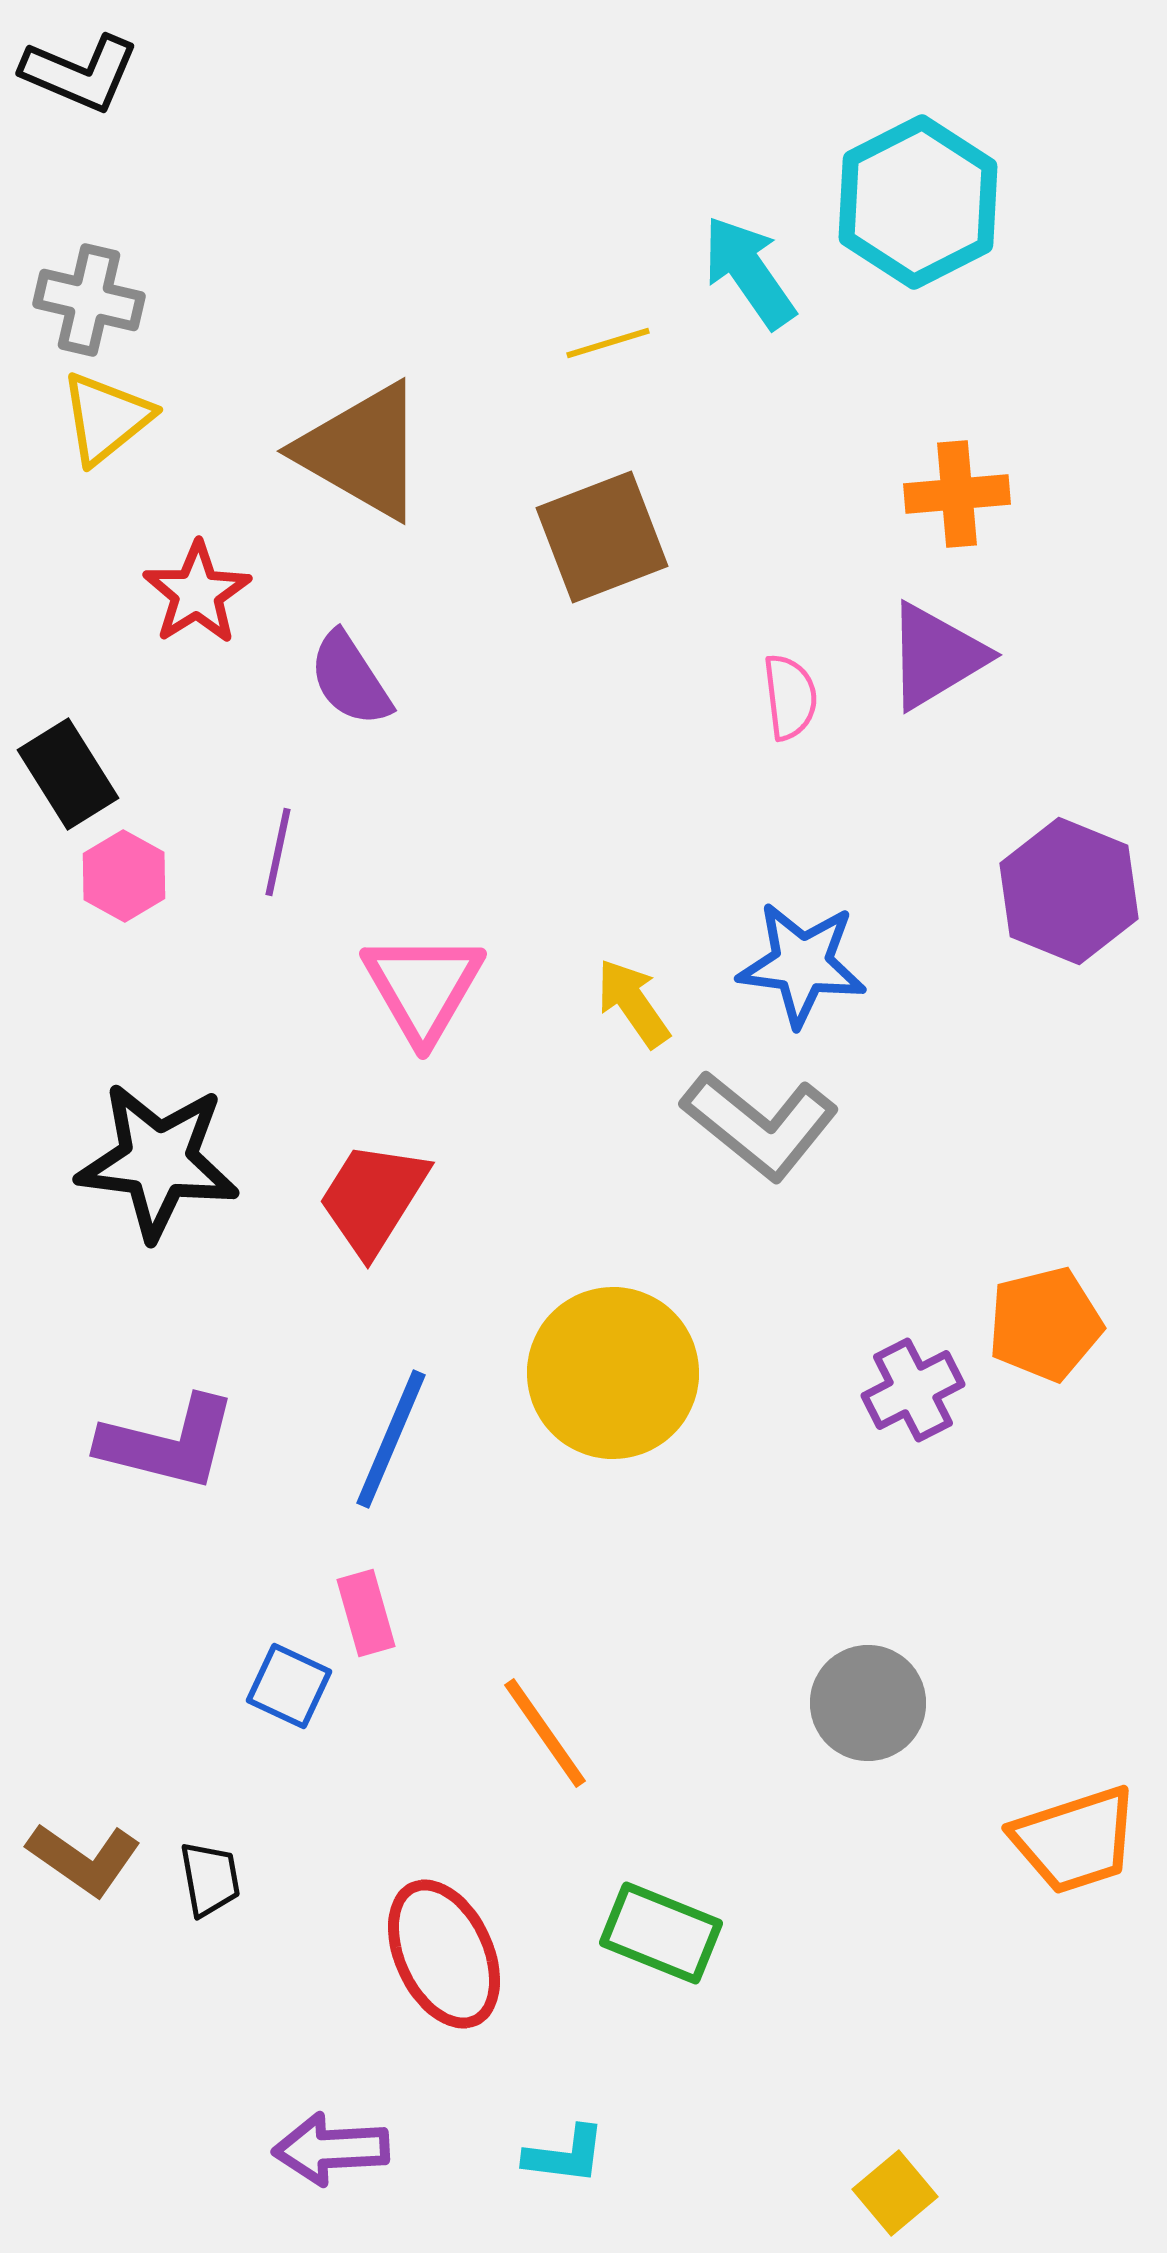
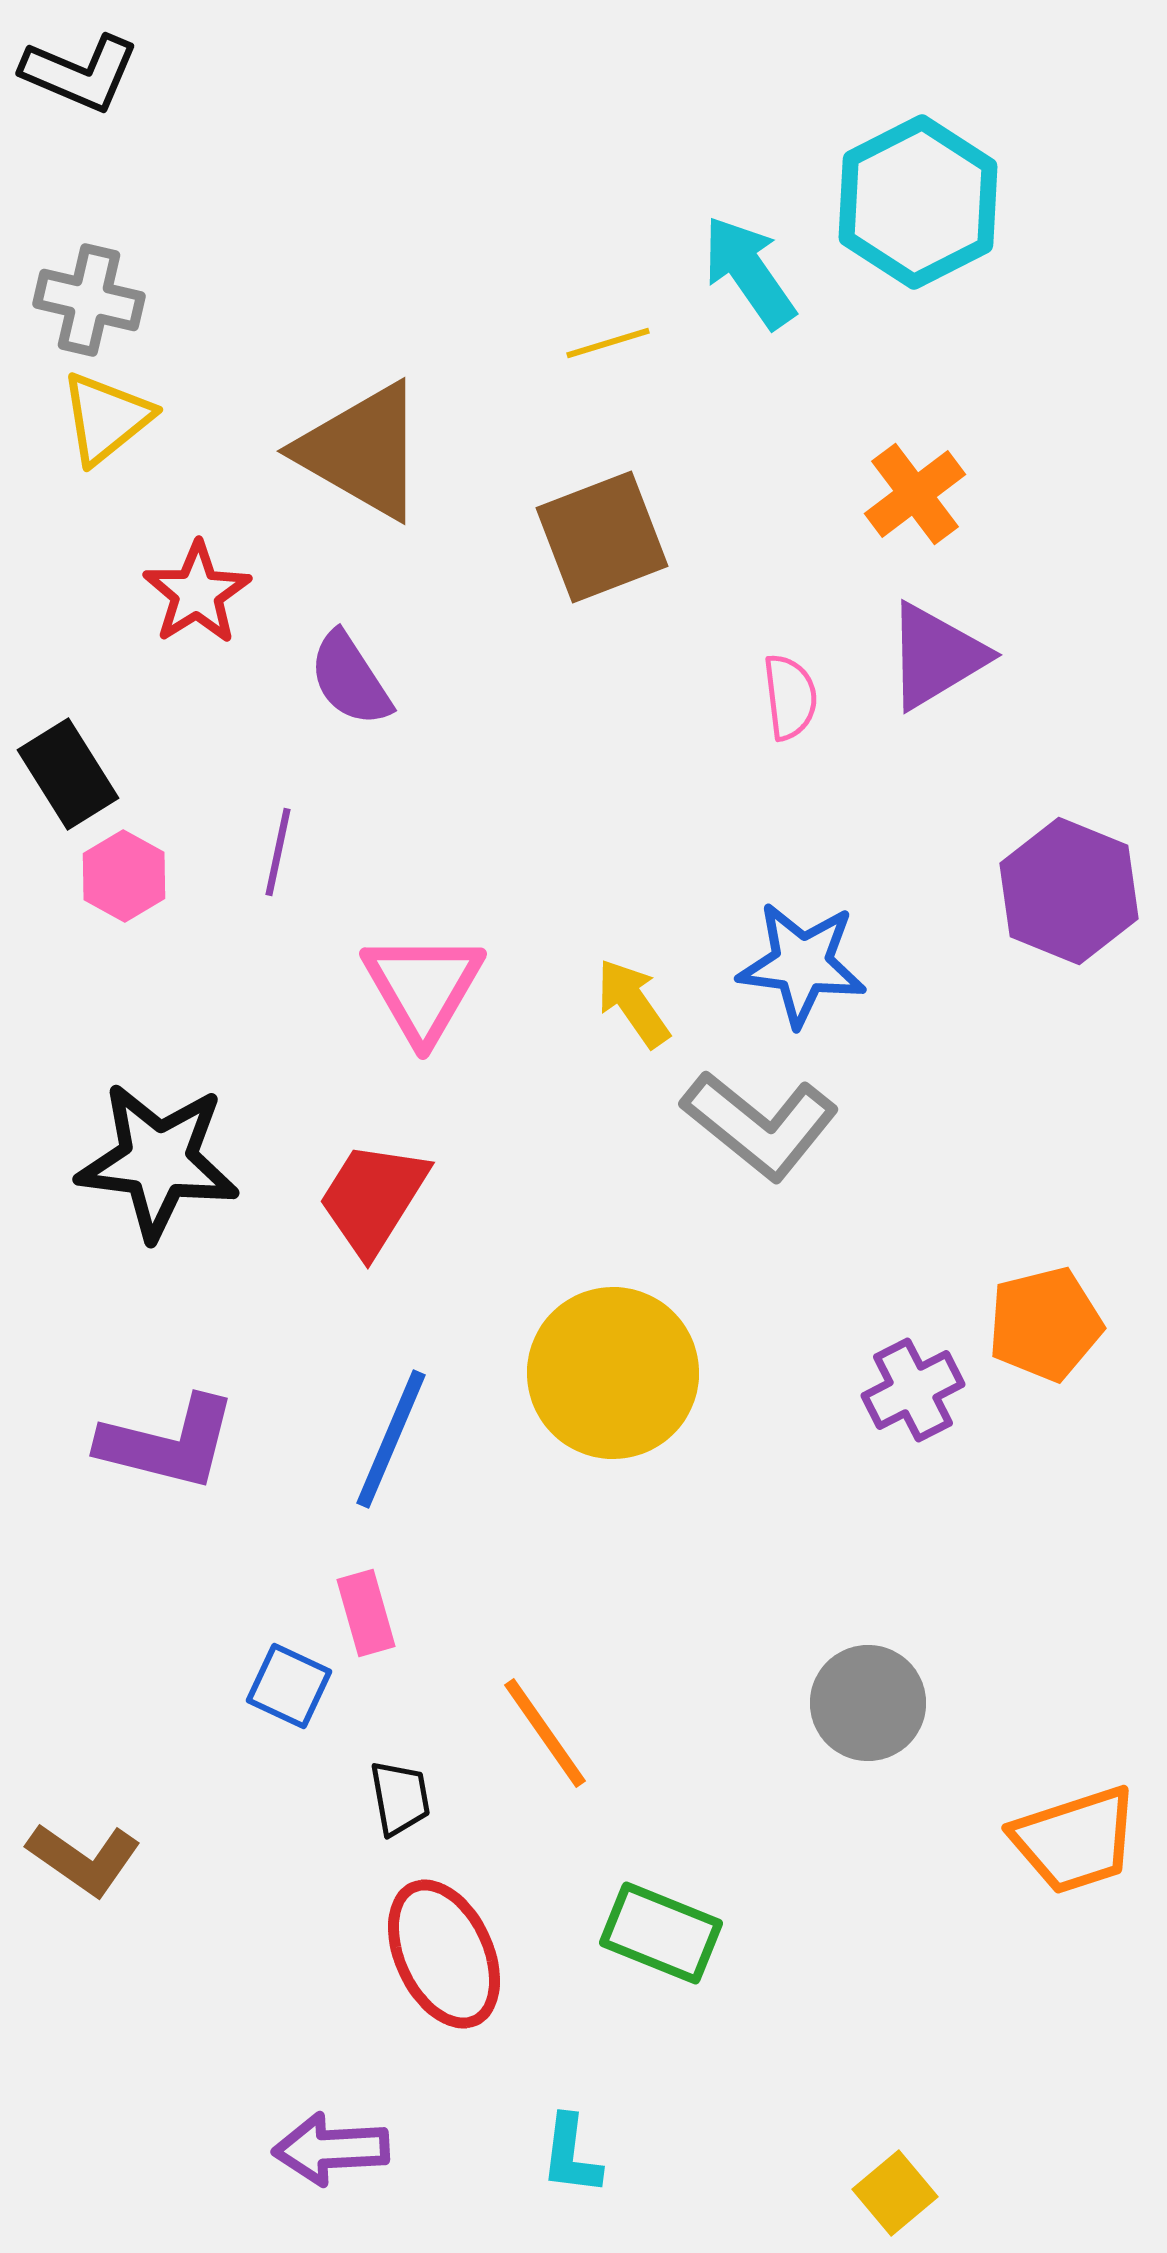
orange cross: moved 42 px left; rotated 32 degrees counterclockwise
black trapezoid: moved 190 px right, 81 px up
cyan L-shape: moved 6 px right; rotated 90 degrees clockwise
